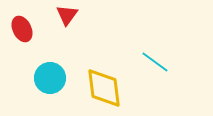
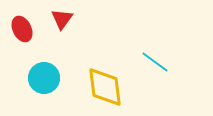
red triangle: moved 5 px left, 4 px down
cyan circle: moved 6 px left
yellow diamond: moved 1 px right, 1 px up
